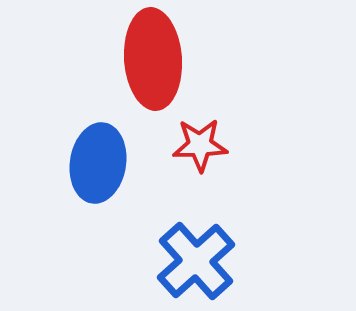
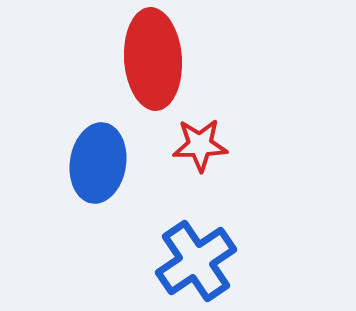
blue cross: rotated 8 degrees clockwise
